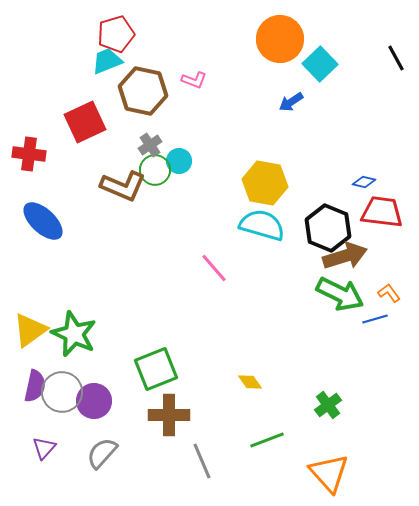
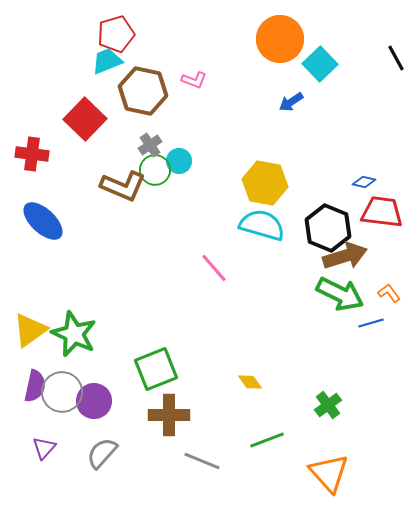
red square: moved 3 px up; rotated 21 degrees counterclockwise
red cross: moved 3 px right
blue line: moved 4 px left, 4 px down
gray line: rotated 45 degrees counterclockwise
